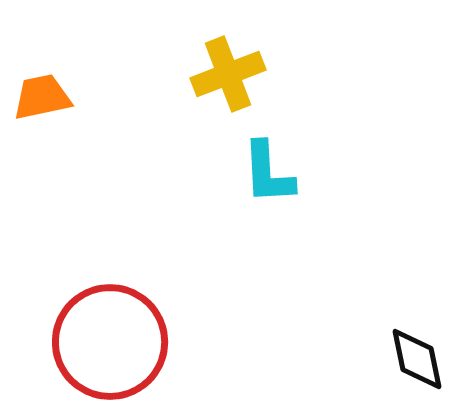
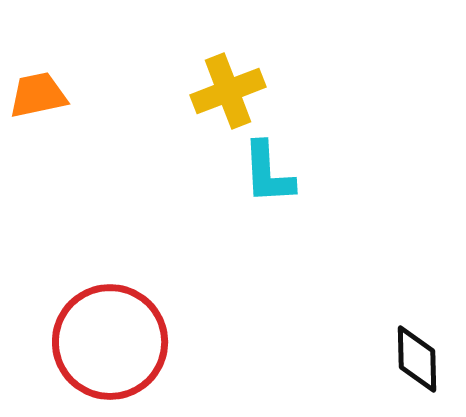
yellow cross: moved 17 px down
orange trapezoid: moved 4 px left, 2 px up
black diamond: rotated 10 degrees clockwise
